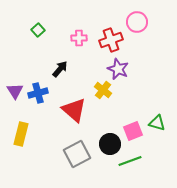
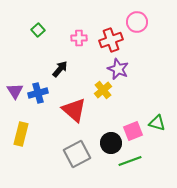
yellow cross: rotated 12 degrees clockwise
black circle: moved 1 px right, 1 px up
